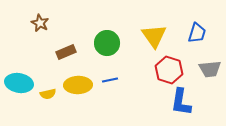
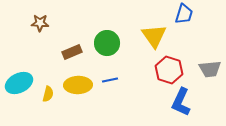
brown star: rotated 24 degrees counterclockwise
blue trapezoid: moved 13 px left, 19 px up
brown rectangle: moved 6 px right
cyan ellipse: rotated 36 degrees counterclockwise
yellow semicircle: rotated 63 degrees counterclockwise
blue L-shape: rotated 16 degrees clockwise
